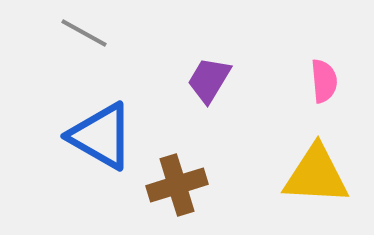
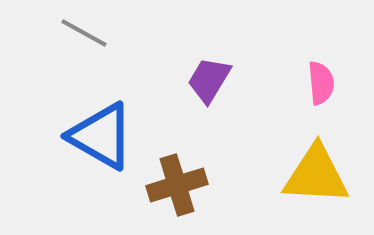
pink semicircle: moved 3 px left, 2 px down
